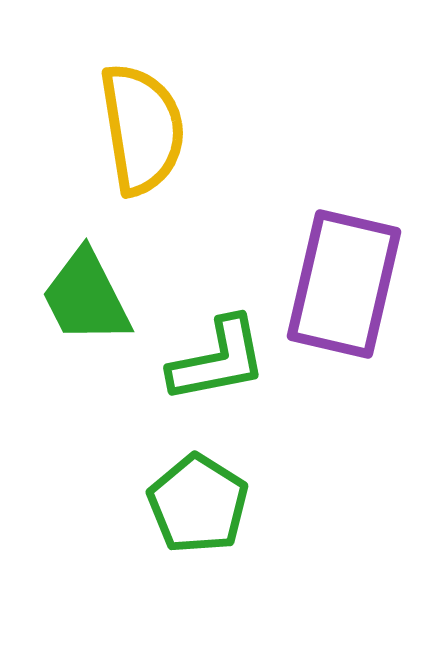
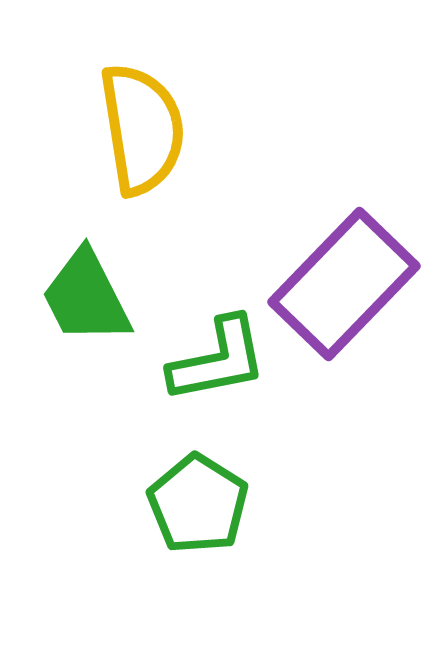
purple rectangle: rotated 31 degrees clockwise
